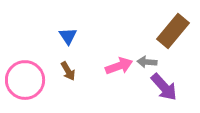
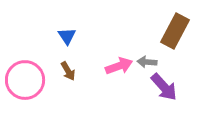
brown rectangle: moved 2 px right; rotated 12 degrees counterclockwise
blue triangle: moved 1 px left
